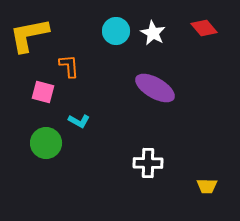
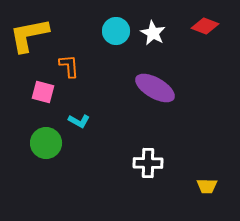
red diamond: moved 1 px right, 2 px up; rotated 28 degrees counterclockwise
